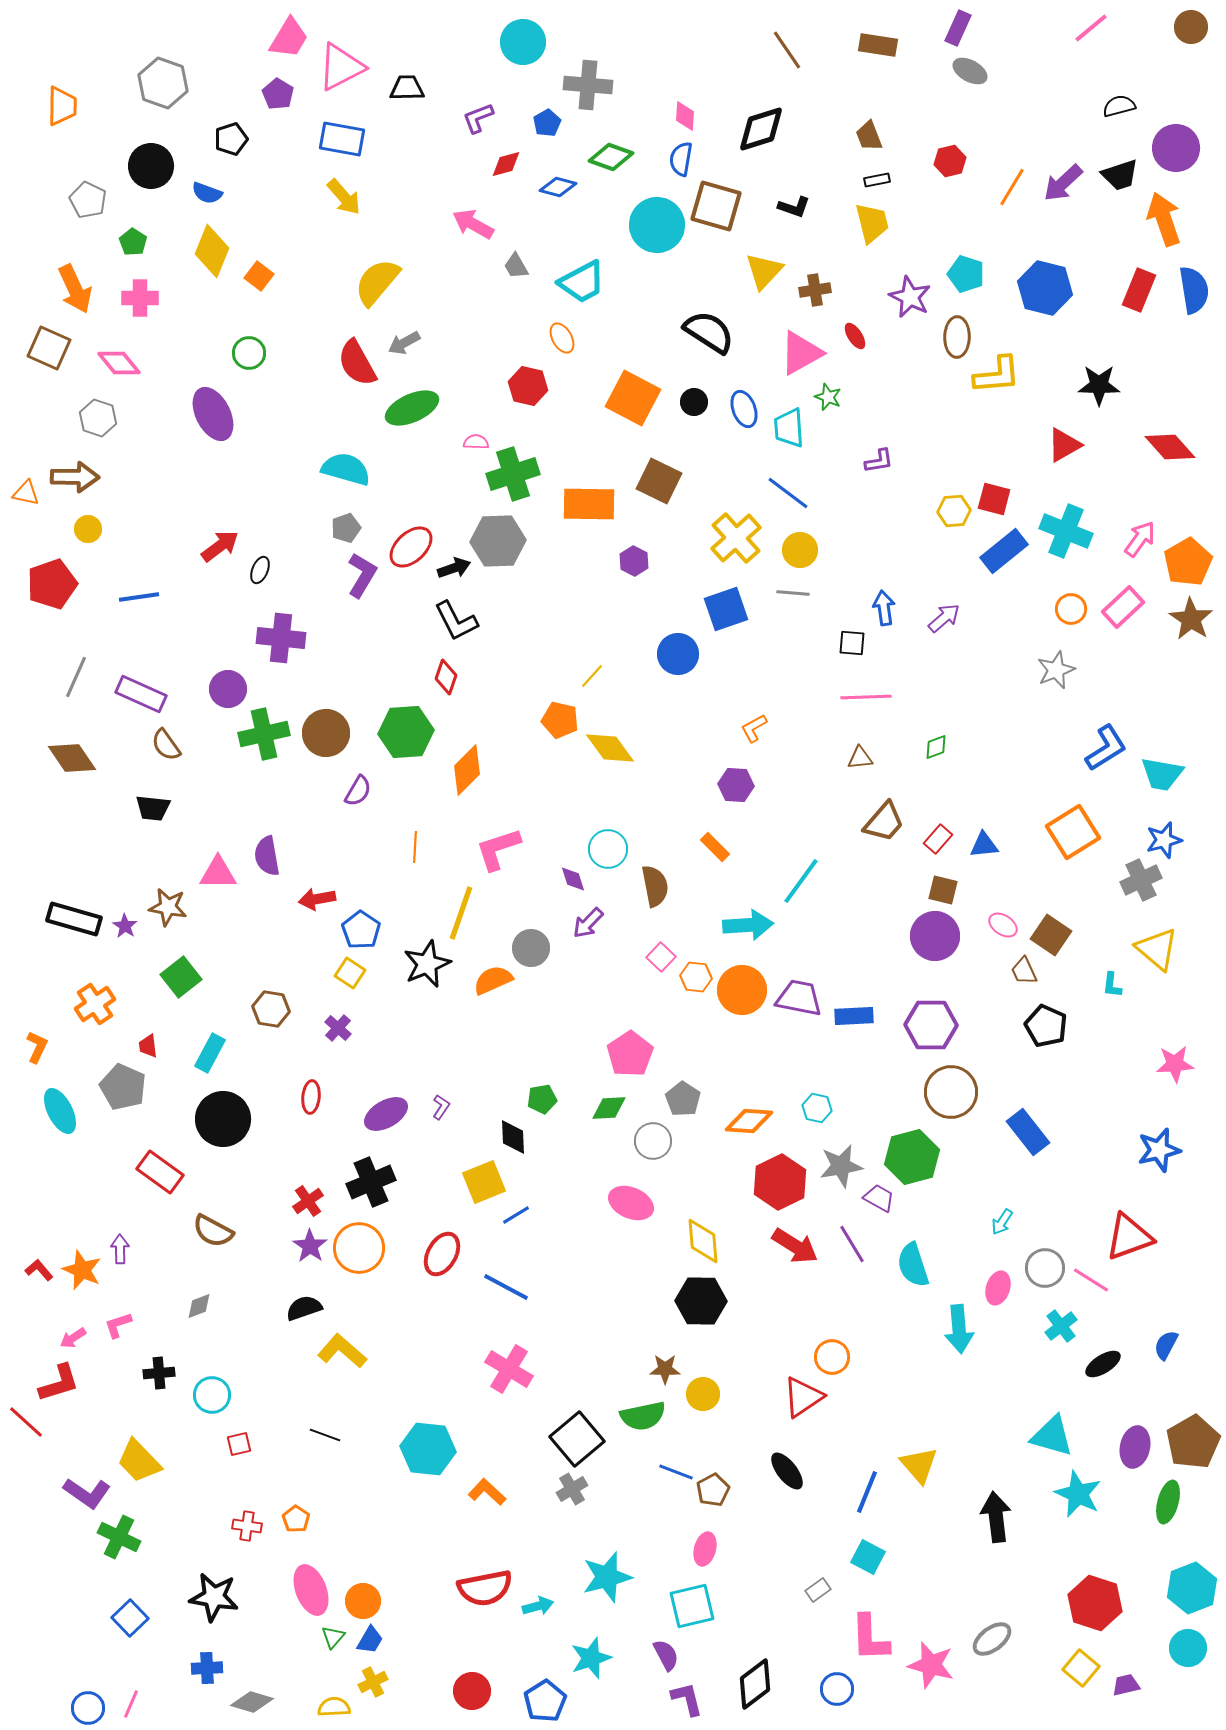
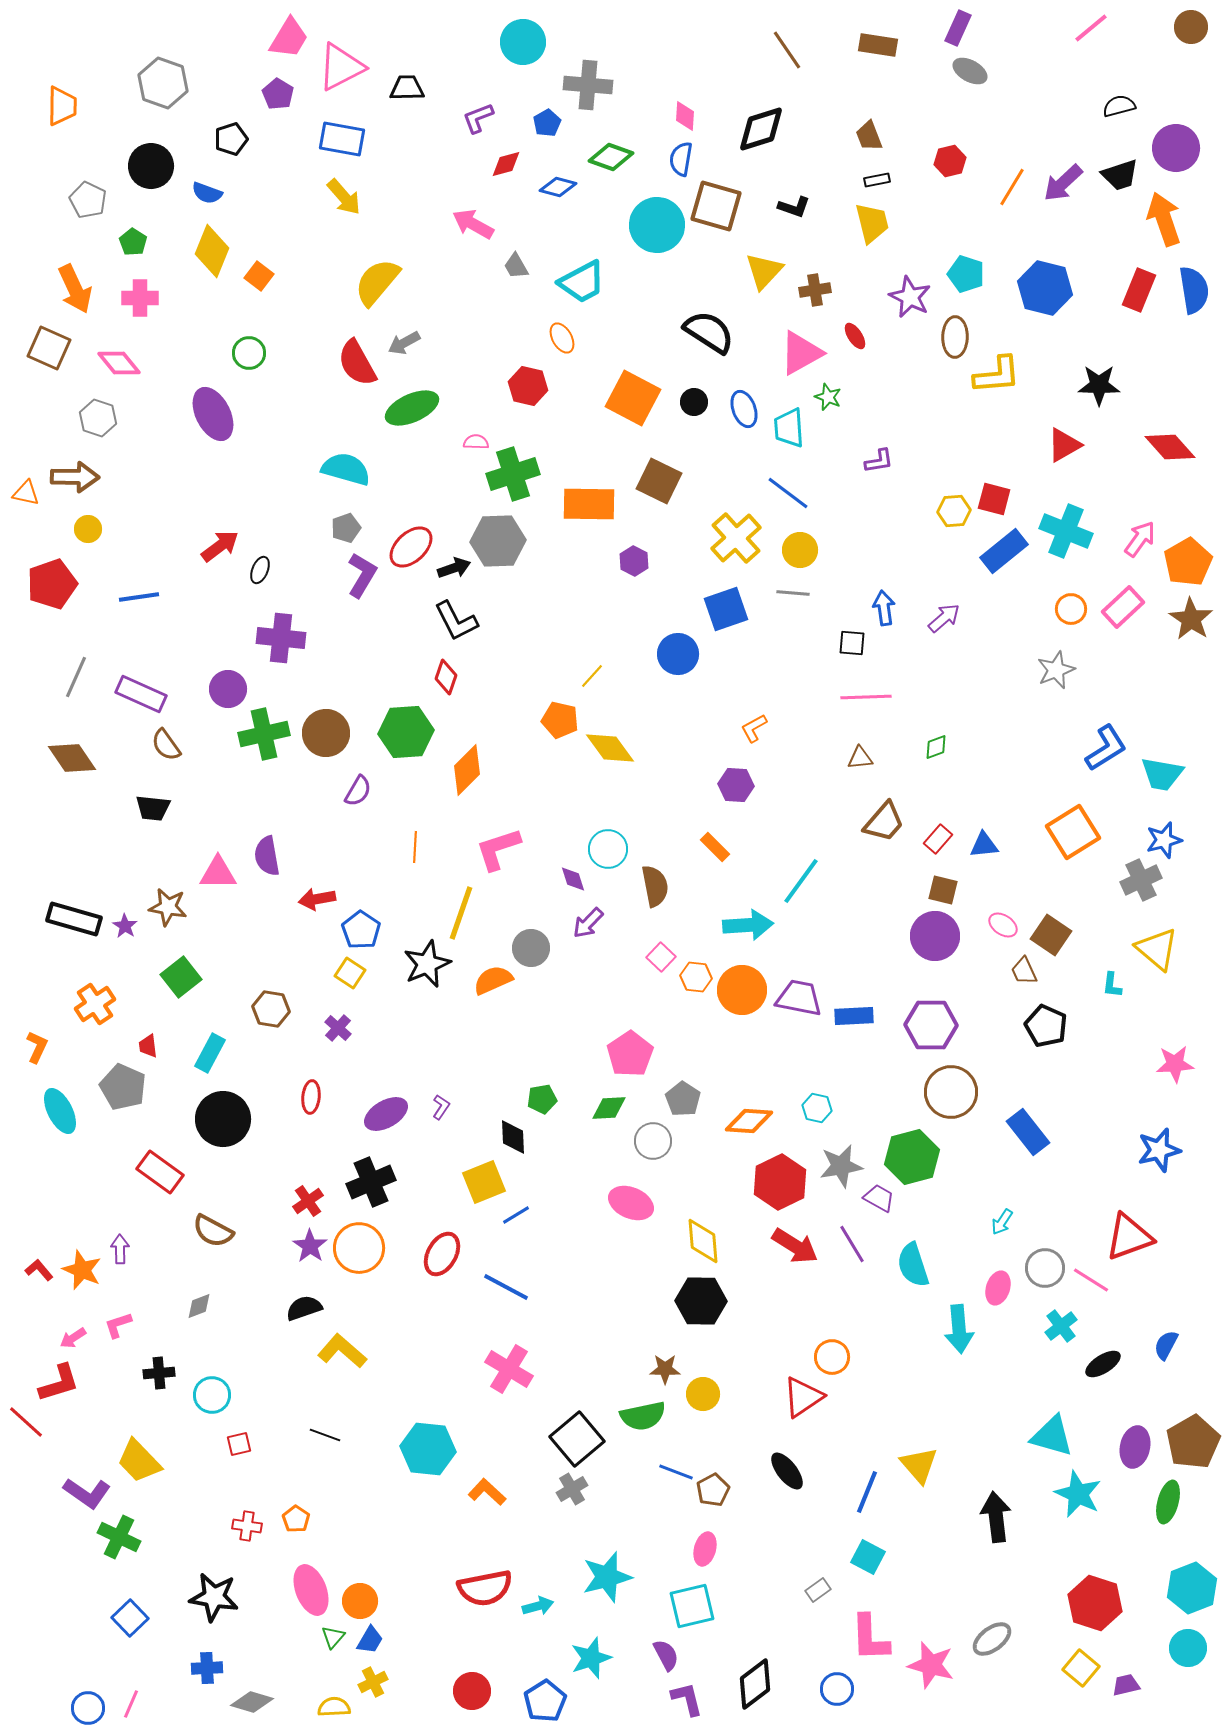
brown ellipse at (957, 337): moved 2 px left
orange circle at (363, 1601): moved 3 px left
